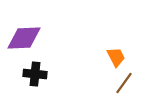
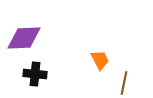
orange trapezoid: moved 16 px left, 3 px down
brown line: rotated 25 degrees counterclockwise
